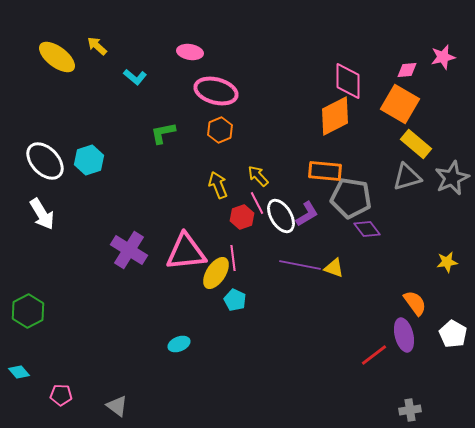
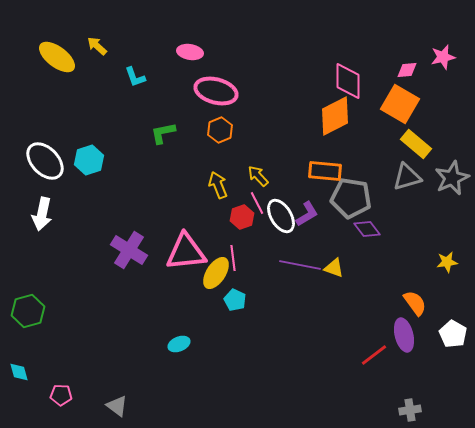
cyan L-shape at (135, 77): rotated 30 degrees clockwise
white arrow at (42, 214): rotated 44 degrees clockwise
green hexagon at (28, 311): rotated 12 degrees clockwise
cyan diamond at (19, 372): rotated 25 degrees clockwise
